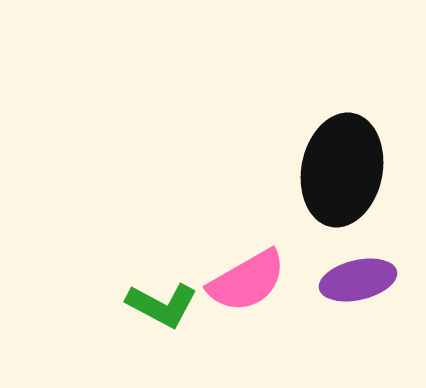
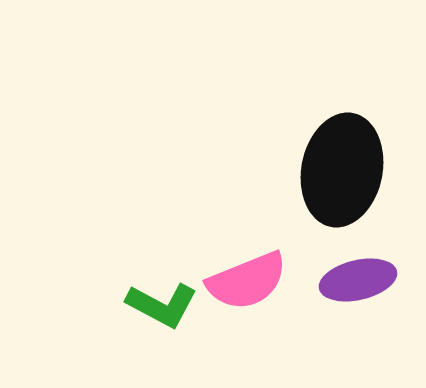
pink semicircle: rotated 8 degrees clockwise
